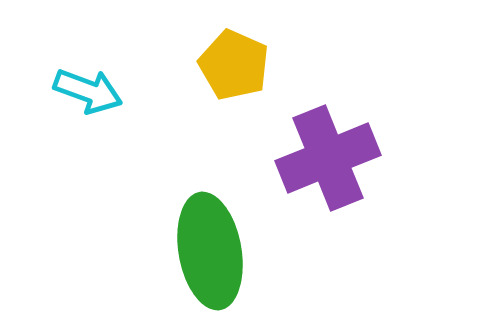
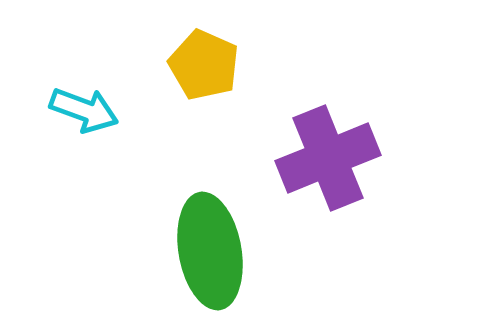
yellow pentagon: moved 30 px left
cyan arrow: moved 4 px left, 19 px down
